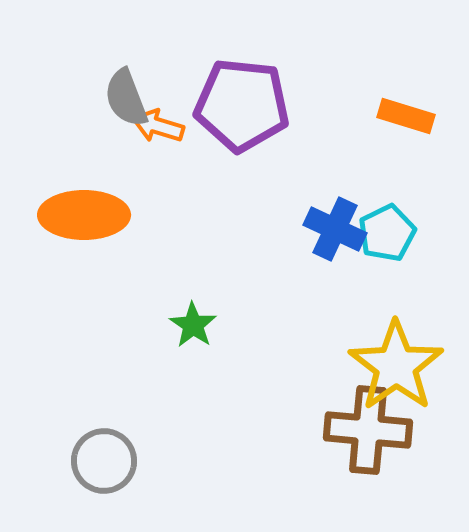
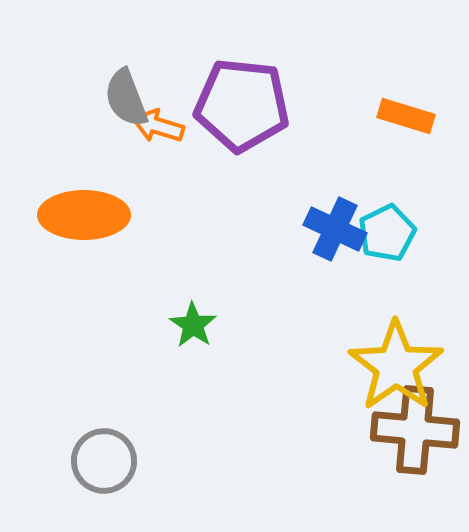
brown cross: moved 47 px right
